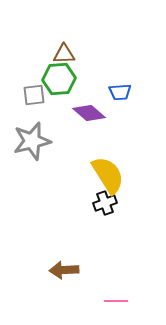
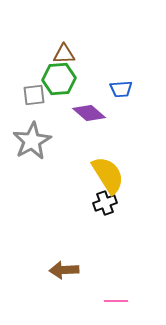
blue trapezoid: moved 1 px right, 3 px up
gray star: rotated 15 degrees counterclockwise
